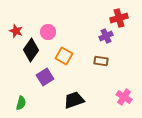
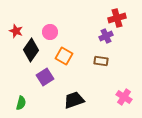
red cross: moved 2 px left
pink circle: moved 2 px right
